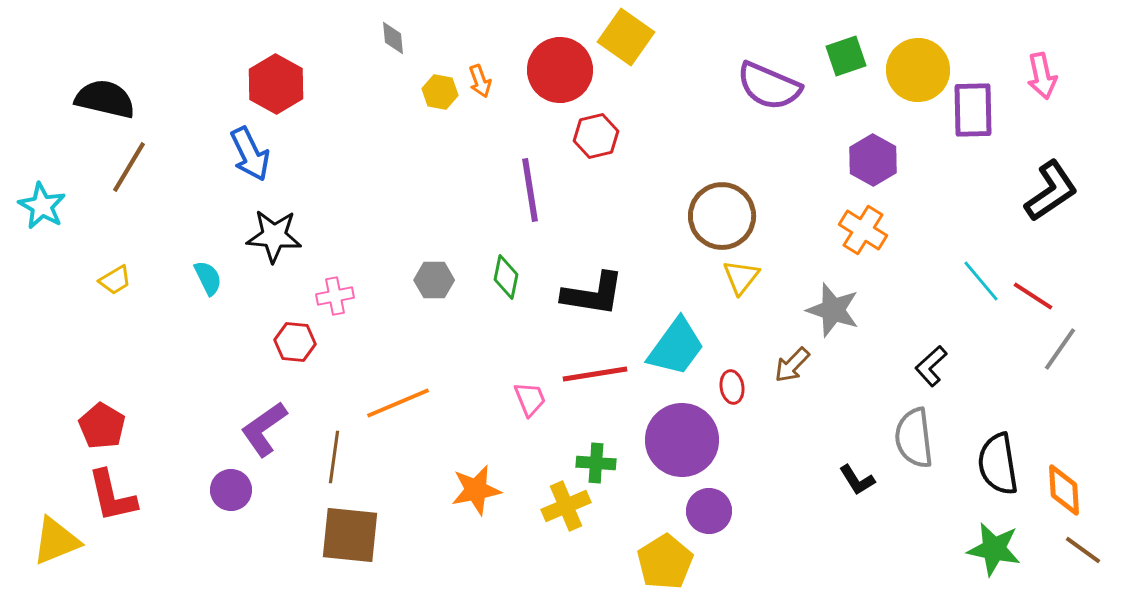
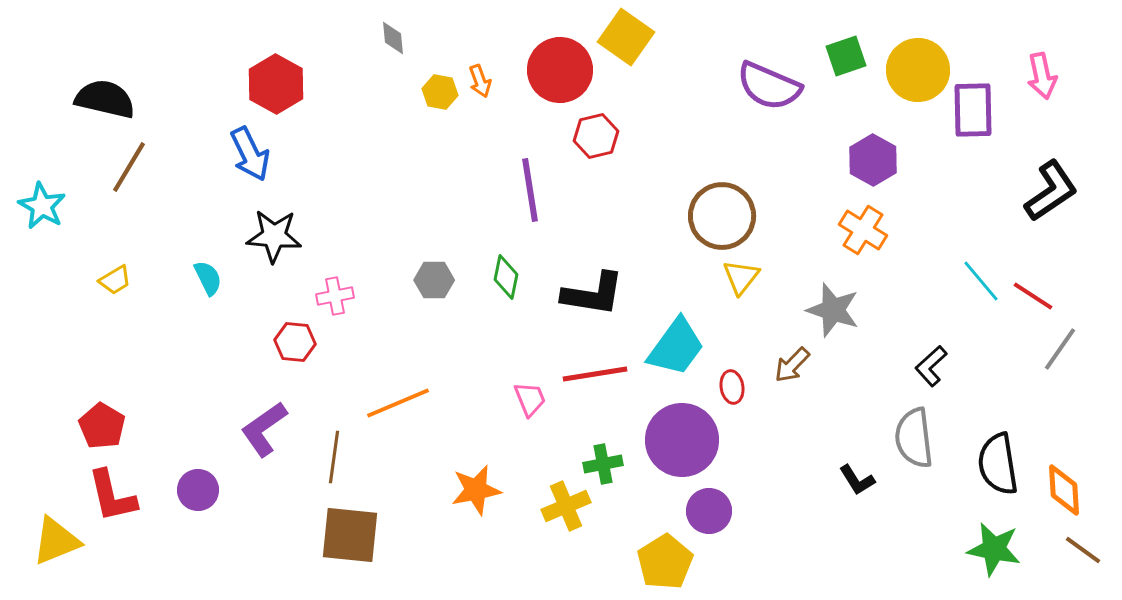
green cross at (596, 463): moved 7 px right, 1 px down; rotated 15 degrees counterclockwise
purple circle at (231, 490): moved 33 px left
